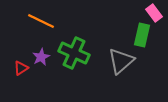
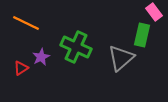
pink rectangle: moved 1 px up
orange line: moved 15 px left, 2 px down
green cross: moved 2 px right, 6 px up
gray triangle: moved 3 px up
